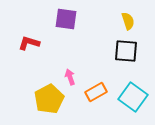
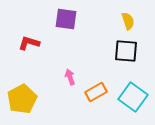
yellow pentagon: moved 27 px left
